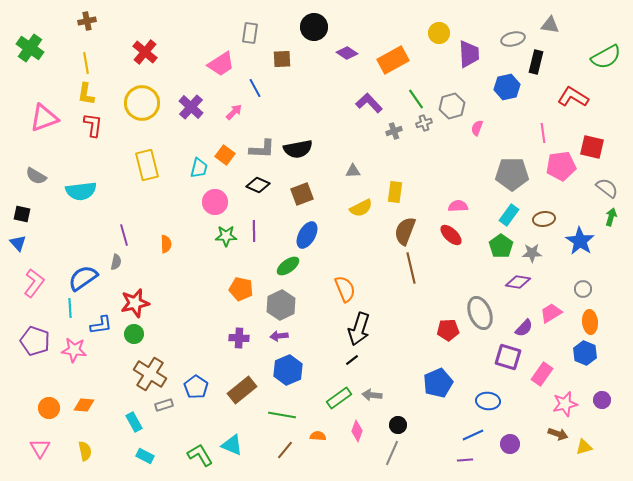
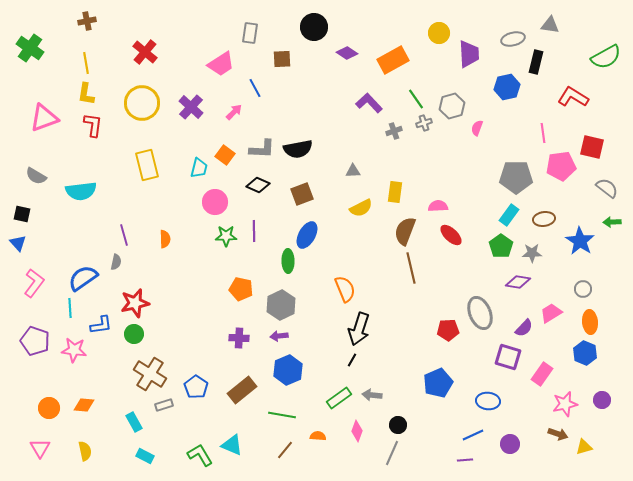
gray pentagon at (512, 174): moved 4 px right, 3 px down
pink semicircle at (458, 206): moved 20 px left
green arrow at (611, 217): moved 1 px right, 5 px down; rotated 108 degrees counterclockwise
orange semicircle at (166, 244): moved 1 px left, 5 px up
green ellipse at (288, 266): moved 5 px up; rotated 55 degrees counterclockwise
black line at (352, 360): rotated 24 degrees counterclockwise
